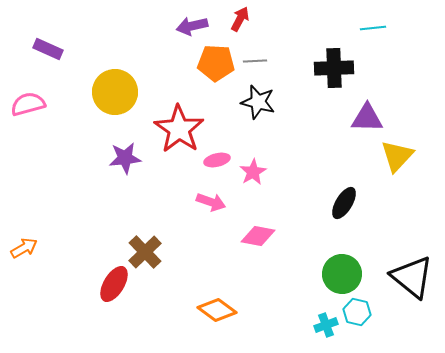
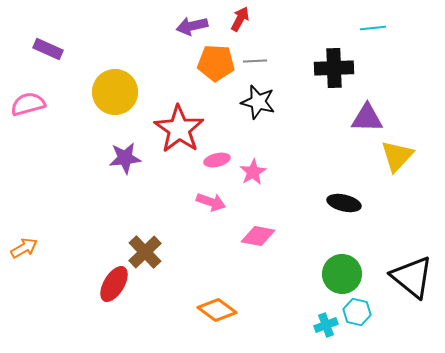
black ellipse: rotated 72 degrees clockwise
